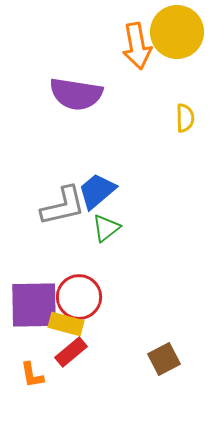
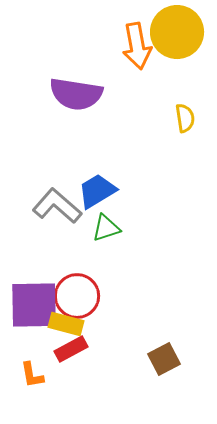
yellow semicircle: rotated 8 degrees counterclockwise
blue trapezoid: rotated 9 degrees clockwise
gray L-shape: moved 6 px left; rotated 126 degrees counterclockwise
green triangle: rotated 20 degrees clockwise
red circle: moved 2 px left, 1 px up
red rectangle: moved 3 px up; rotated 12 degrees clockwise
